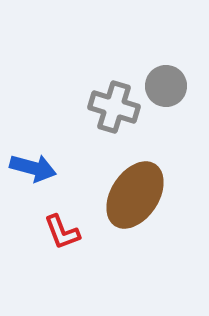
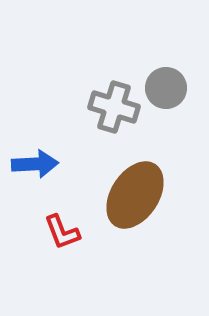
gray circle: moved 2 px down
blue arrow: moved 2 px right, 4 px up; rotated 18 degrees counterclockwise
